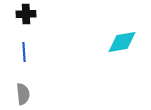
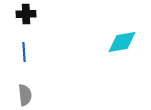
gray semicircle: moved 2 px right, 1 px down
